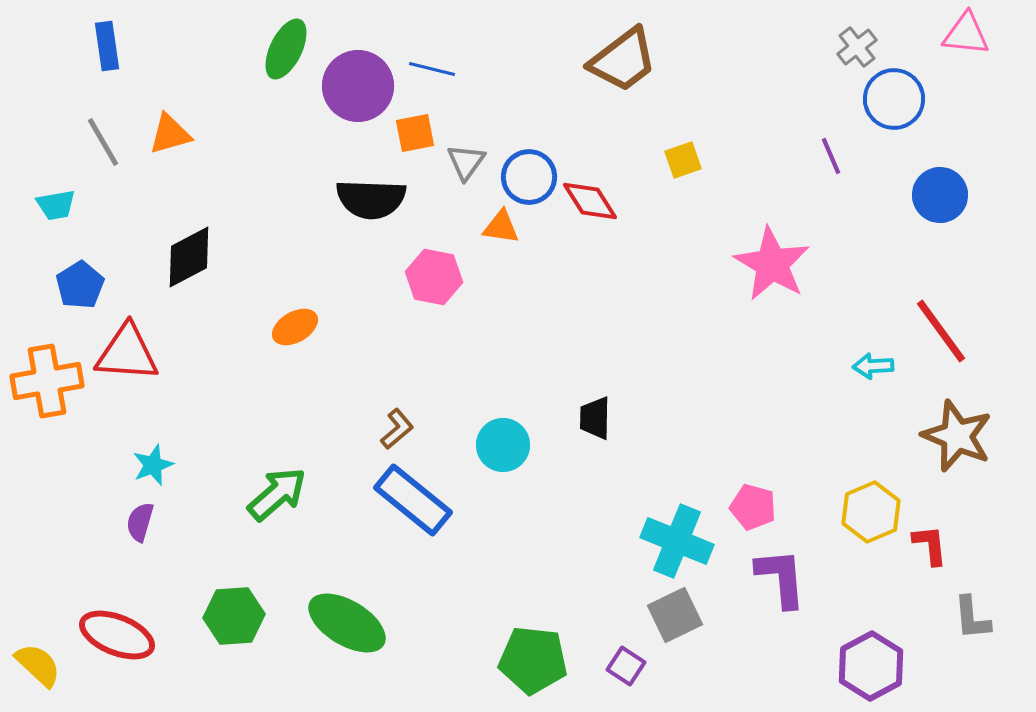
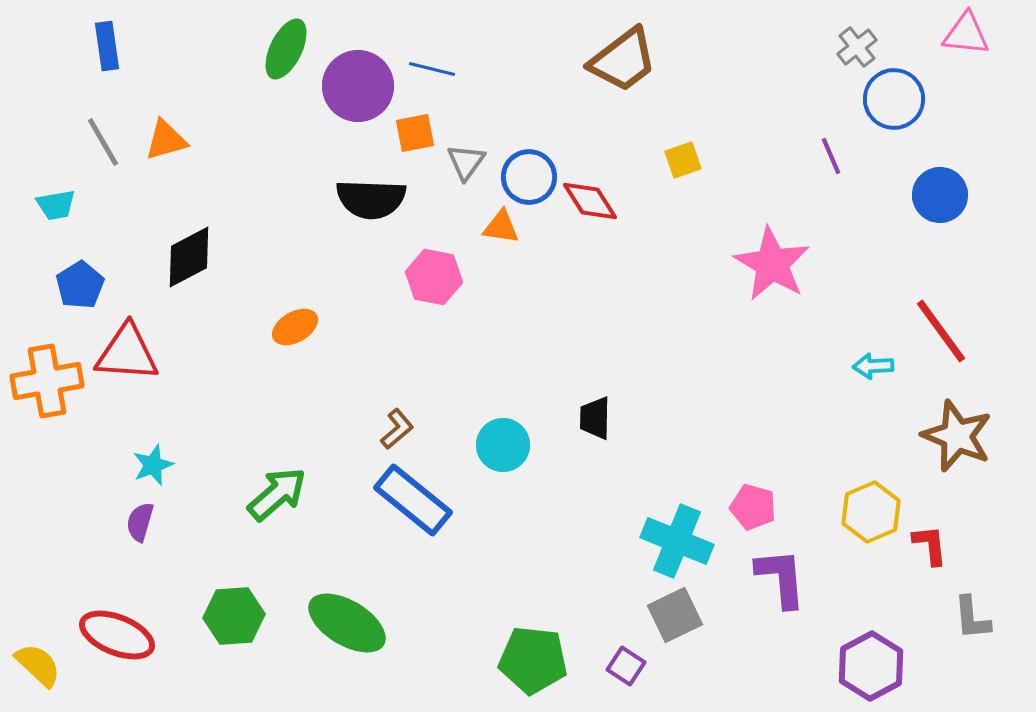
orange triangle at (170, 134): moved 4 px left, 6 px down
